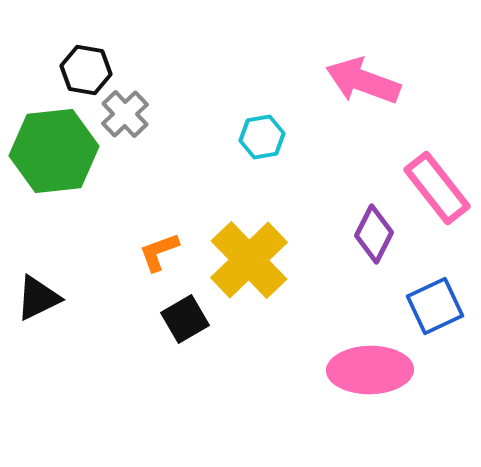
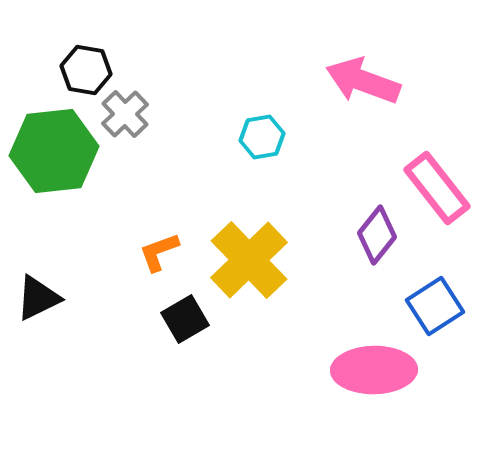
purple diamond: moved 3 px right, 1 px down; rotated 12 degrees clockwise
blue square: rotated 8 degrees counterclockwise
pink ellipse: moved 4 px right
